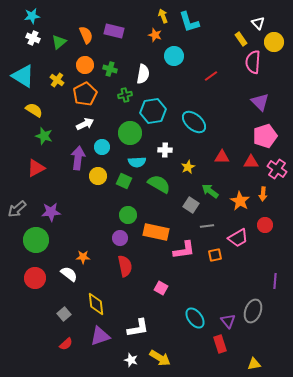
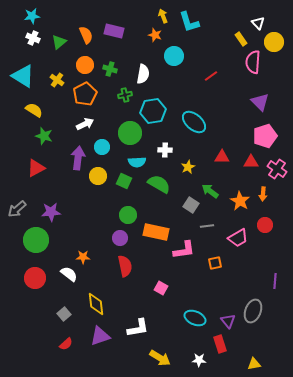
orange square at (215, 255): moved 8 px down
cyan ellipse at (195, 318): rotated 30 degrees counterclockwise
white star at (131, 360): moved 68 px right; rotated 16 degrees counterclockwise
